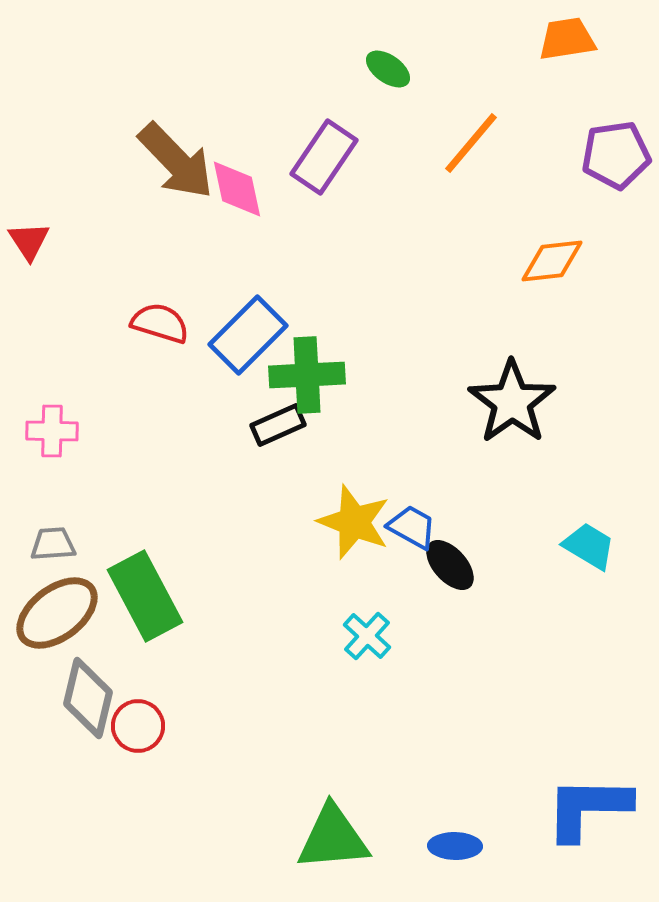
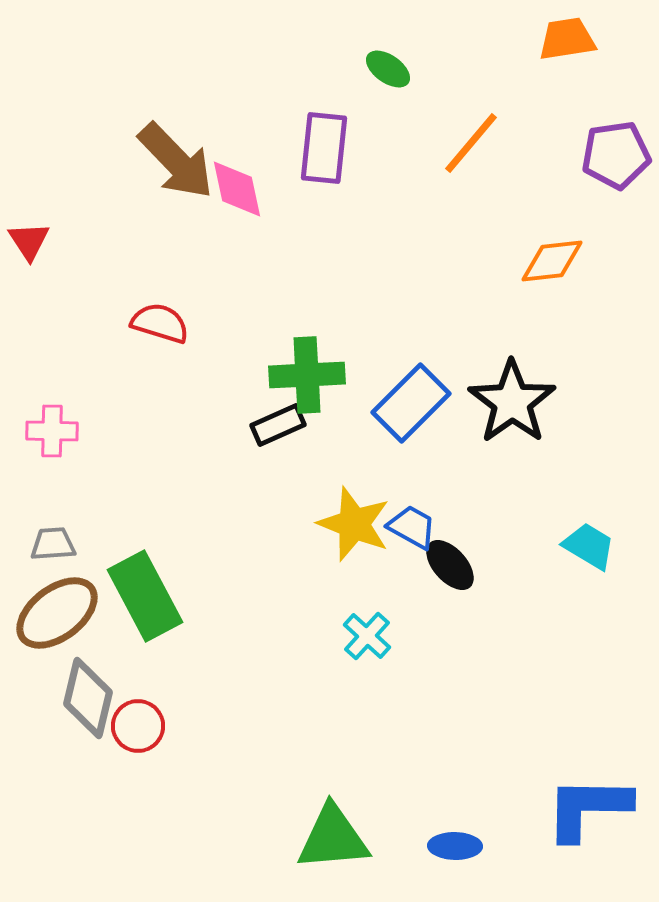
purple rectangle: moved 9 px up; rotated 28 degrees counterclockwise
blue rectangle: moved 163 px right, 68 px down
yellow star: moved 2 px down
